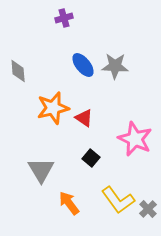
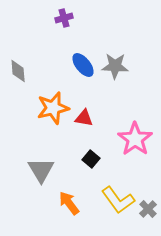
red triangle: rotated 24 degrees counterclockwise
pink star: rotated 12 degrees clockwise
black square: moved 1 px down
